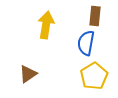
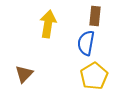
yellow arrow: moved 2 px right, 1 px up
brown triangle: moved 4 px left; rotated 12 degrees counterclockwise
